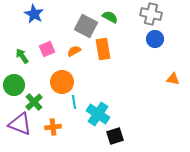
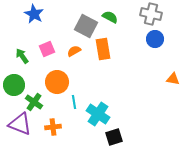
orange circle: moved 5 px left
green cross: rotated 12 degrees counterclockwise
black square: moved 1 px left, 1 px down
